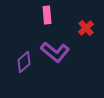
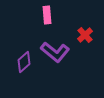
red cross: moved 1 px left, 7 px down
